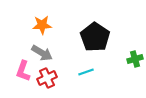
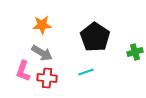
green cross: moved 7 px up
red cross: rotated 30 degrees clockwise
